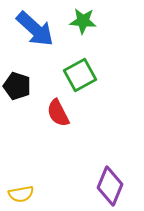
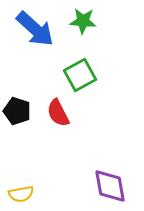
black pentagon: moved 25 px down
purple diamond: rotated 33 degrees counterclockwise
